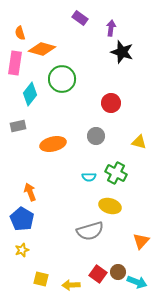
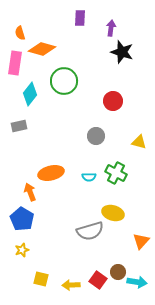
purple rectangle: rotated 56 degrees clockwise
green circle: moved 2 px right, 2 px down
red circle: moved 2 px right, 2 px up
gray rectangle: moved 1 px right
orange ellipse: moved 2 px left, 29 px down
yellow ellipse: moved 3 px right, 7 px down
red square: moved 6 px down
cyan arrow: rotated 12 degrees counterclockwise
